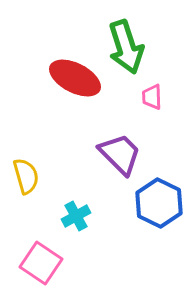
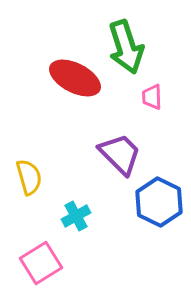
yellow semicircle: moved 3 px right, 1 px down
blue hexagon: moved 1 px up
pink square: rotated 24 degrees clockwise
